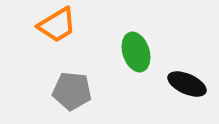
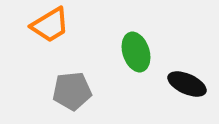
orange trapezoid: moved 7 px left
gray pentagon: rotated 12 degrees counterclockwise
